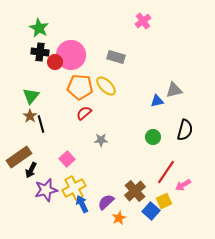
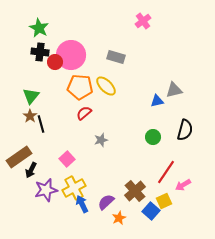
gray star: rotated 16 degrees counterclockwise
